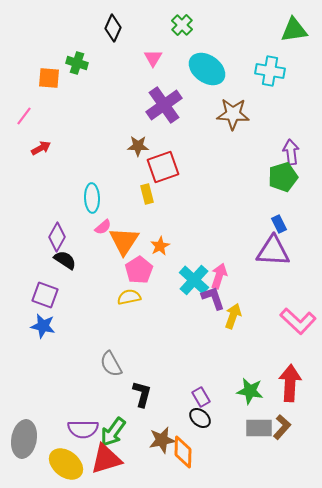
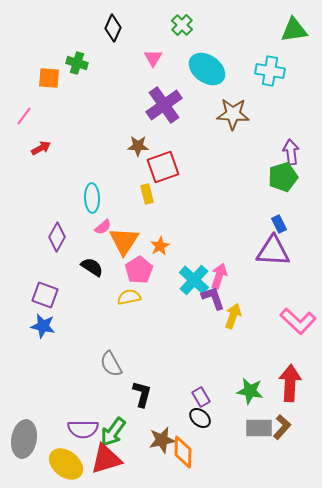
black semicircle at (65, 260): moved 27 px right, 7 px down
